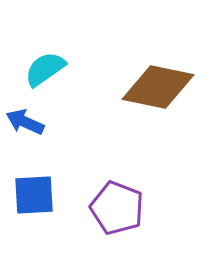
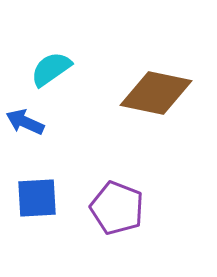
cyan semicircle: moved 6 px right
brown diamond: moved 2 px left, 6 px down
blue square: moved 3 px right, 3 px down
